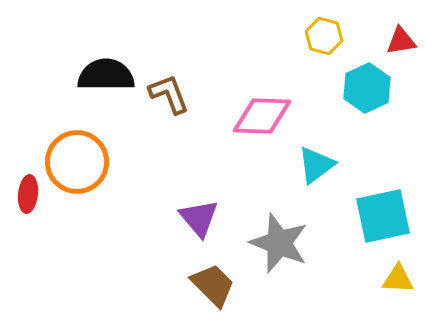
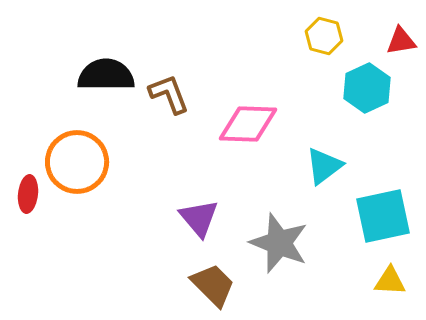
pink diamond: moved 14 px left, 8 px down
cyan triangle: moved 8 px right, 1 px down
yellow triangle: moved 8 px left, 2 px down
